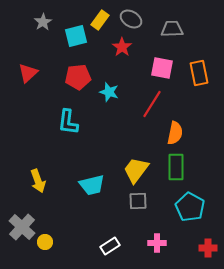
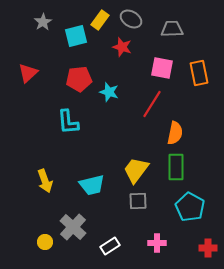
red star: rotated 18 degrees counterclockwise
red pentagon: moved 1 px right, 2 px down
cyan L-shape: rotated 12 degrees counterclockwise
yellow arrow: moved 7 px right
gray cross: moved 51 px right
